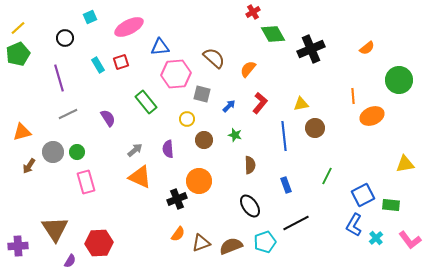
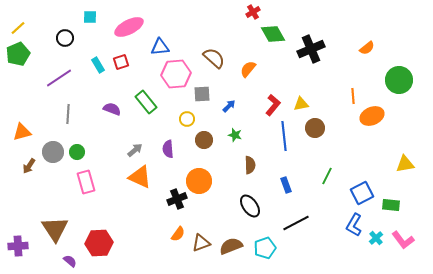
cyan square at (90, 17): rotated 24 degrees clockwise
purple line at (59, 78): rotated 72 degrees clockwise
gray square at (202, 94): rotated 18 degrees counterclockwise
red L-shape at (260, 103): moved 13 px right, 2 px down
gray line at (68, 114): rotated 60 degrees counterclockwise
purple semicircle at (108, 118): moved 4 px right, 9 px up; rotated 36 degrees counterclockwise
blue square at (363, 195): moved 1 px left, 2 px up
pink L-shape at (410, 240): moved 7 px left
cyan pentagon at (265, 242): moved 6 px down
purple semicircle at (70, 261): rotated 80 degrees counterclockwise
